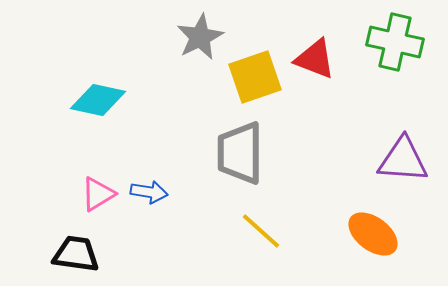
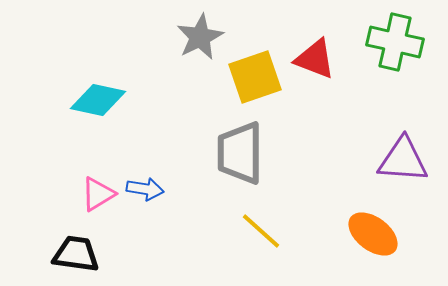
blue arrow: moved 4 px left, 3 px up
